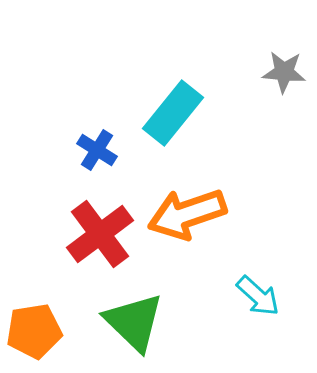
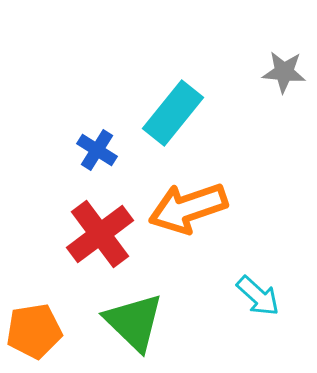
orange arrow: moved 1 px right, 6 px up
